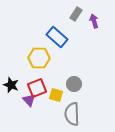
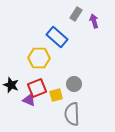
yellow square: rotated 32 degrees counterclockwise
purple triangle: rotated 24 degrees counterclockwise
